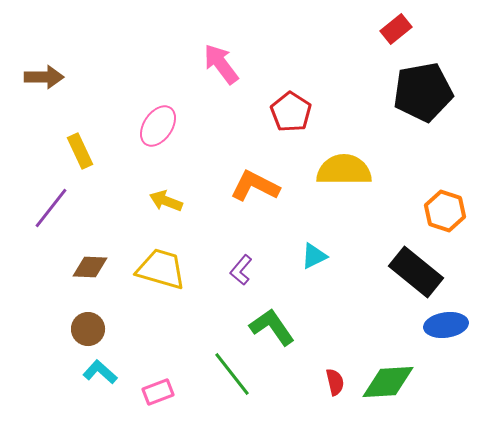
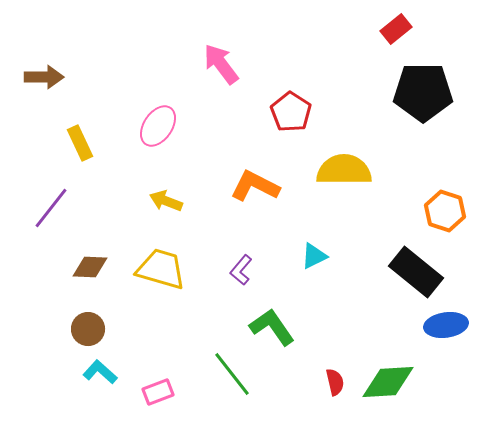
black pentagon: rotated 10 degrees clockwise
yellow rectangle: moved 8 px up
